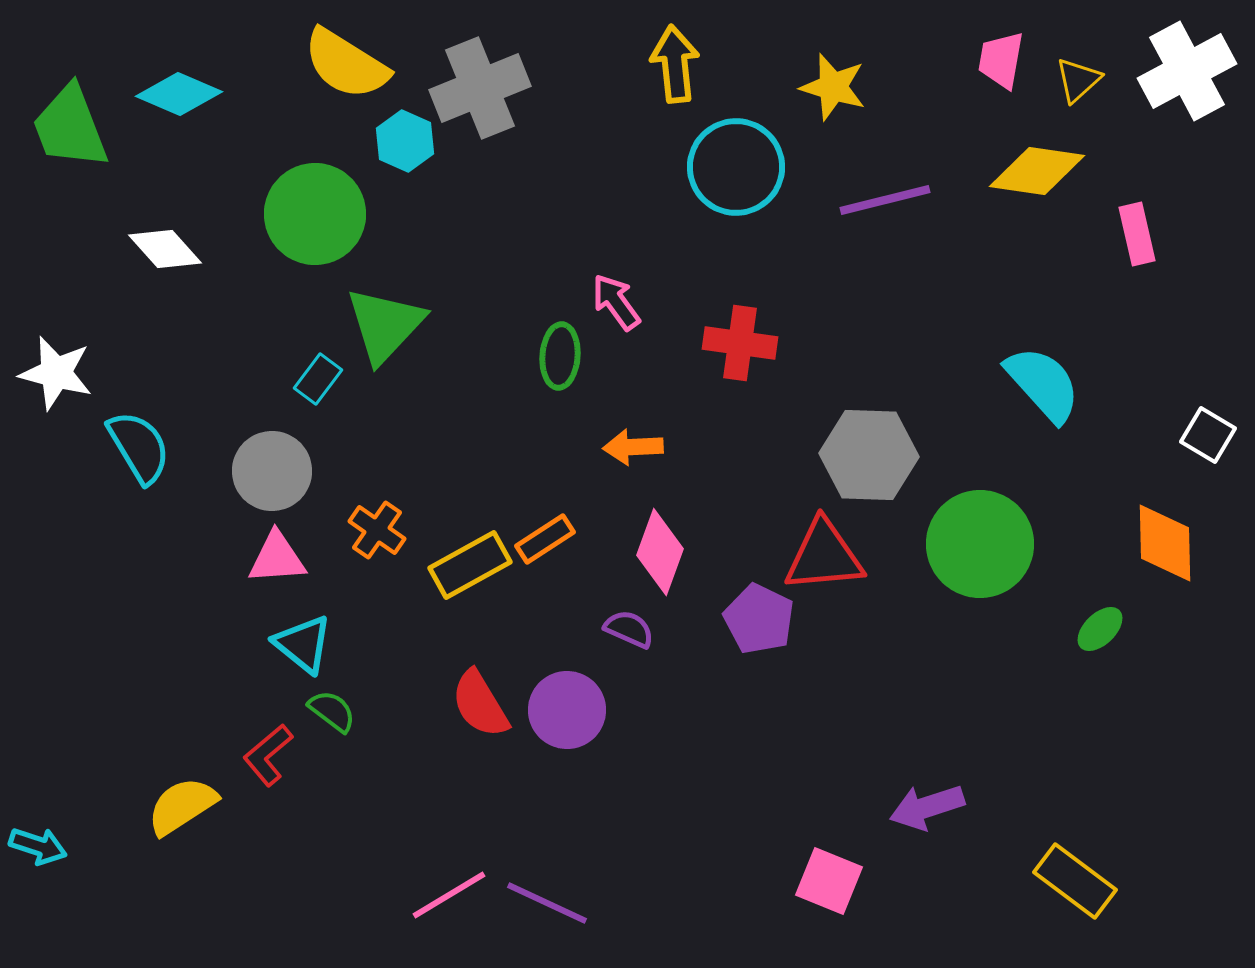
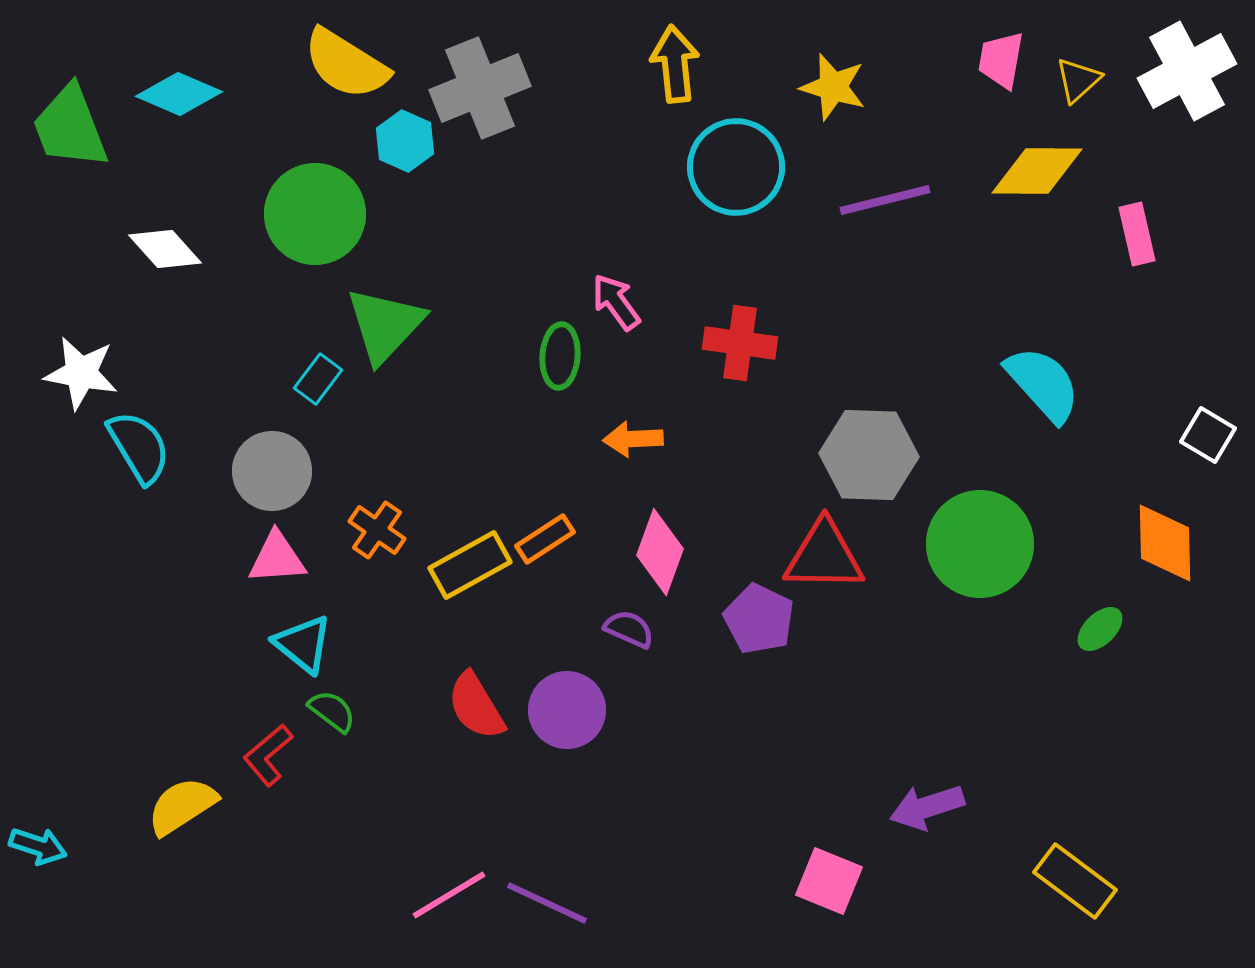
yellow diamond at (1037, 171): rotated 8 degrees counterclockwise
white star at (56, 373): moved 25 px right; rotated 4 degrees counterclockwise
orange arrow at (633, 447): moved 8 px up
red triangle at (824, 556): rotated 6 degrees clockwise
red semicircle at (480, 704): moved 4 px left, 2 px down
